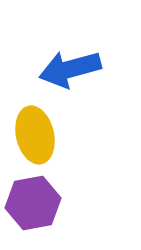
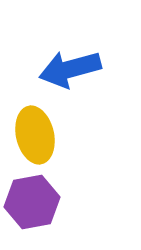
purple hexagon: moved 1 px left, 1 px up
